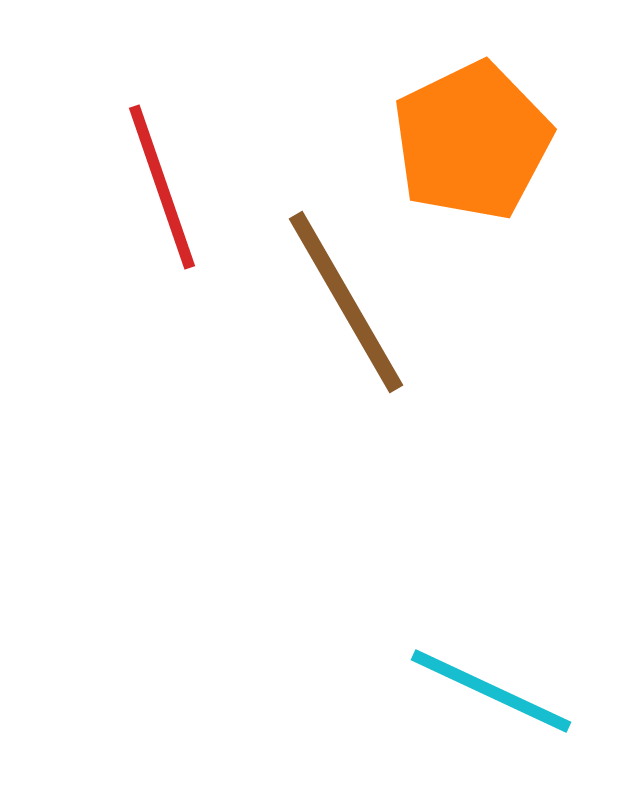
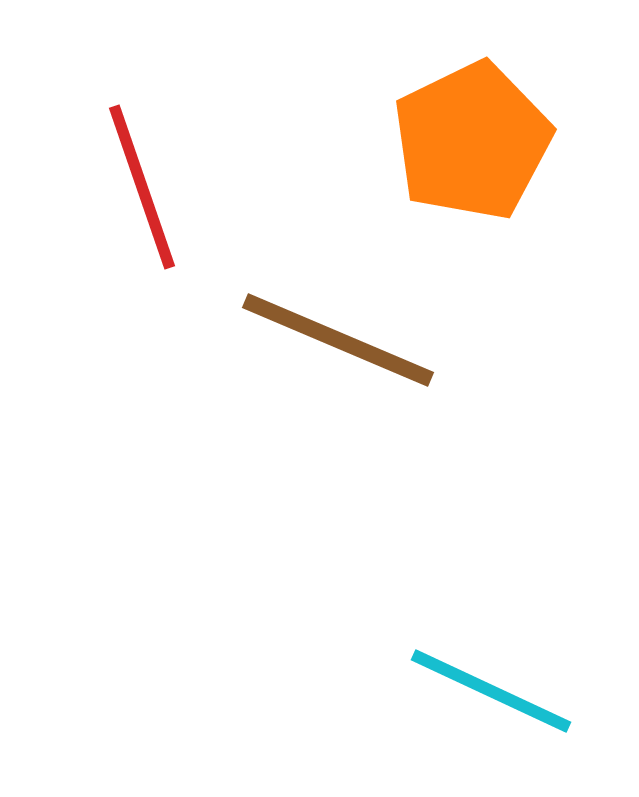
red line: moved 20 px left
brown line: moved 8 px left, 38 px down; rotated 37 degrees counterclockwise
